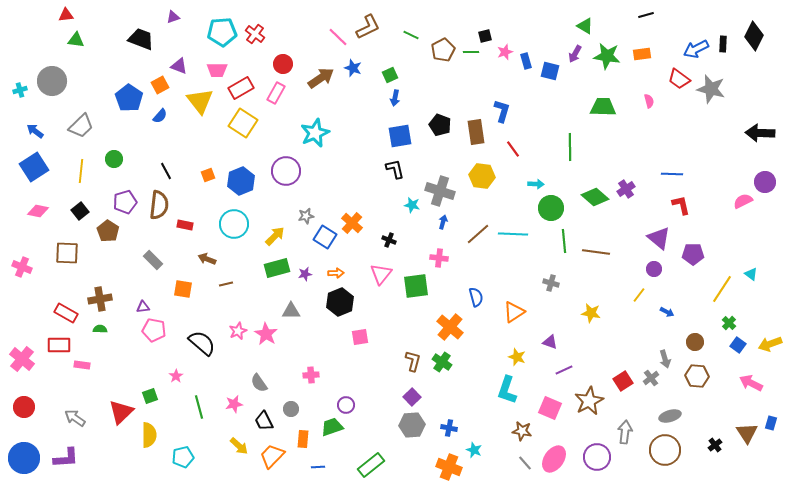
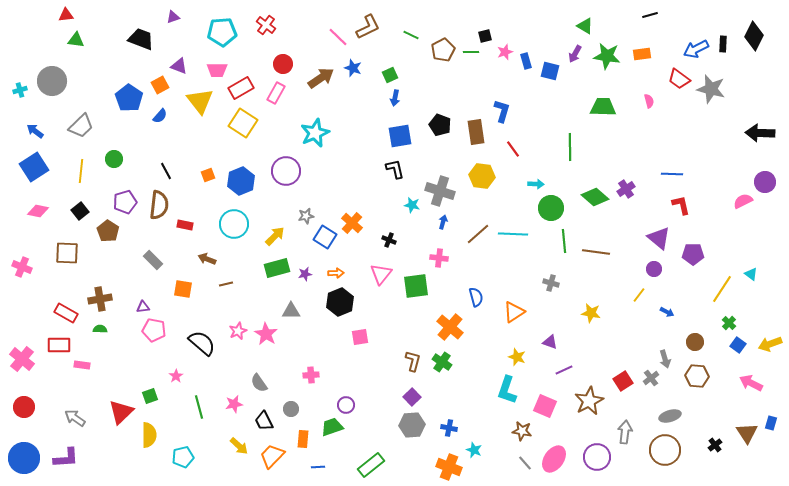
black line at (646, 15): moved 4 px right
red cross at (255, 34): moved 11 px right, 9 px up
pink square at (550, 408): moved 5 px left, 2 px up
